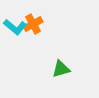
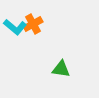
green triangle: rotated 24 degrees clockwise
